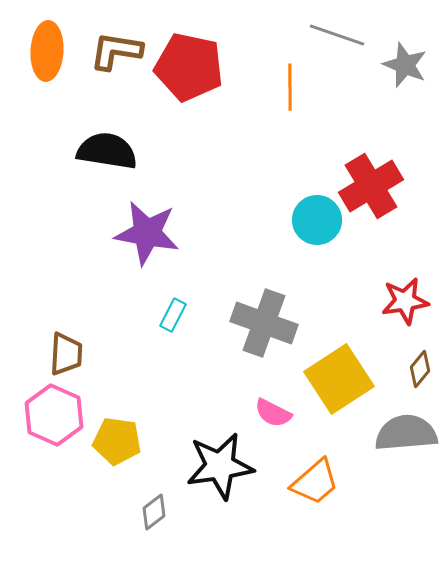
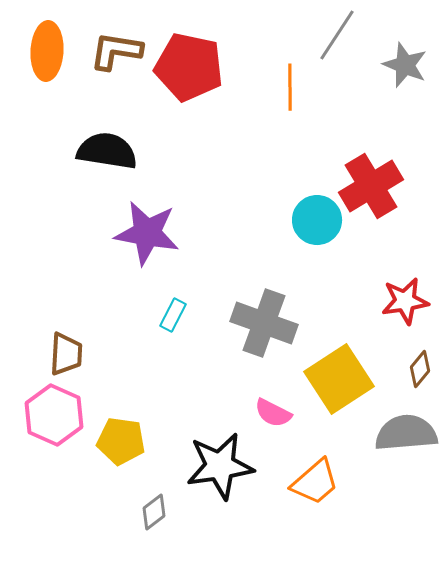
gray line: rotated 76 degrees counterclockwise
yellow pentagon: moved 4 px right
